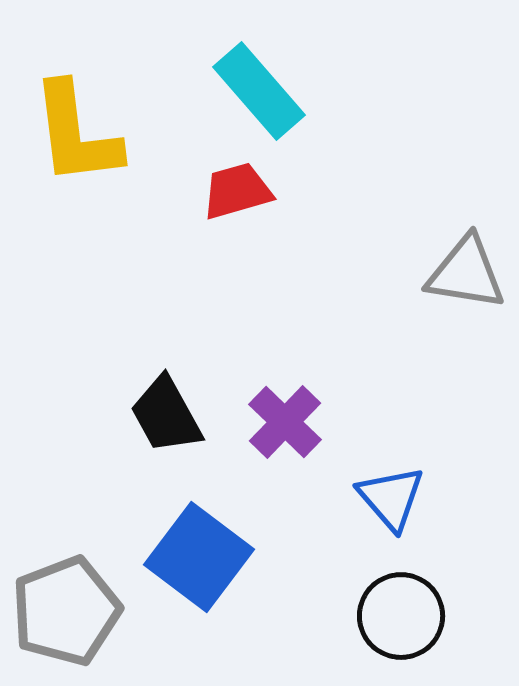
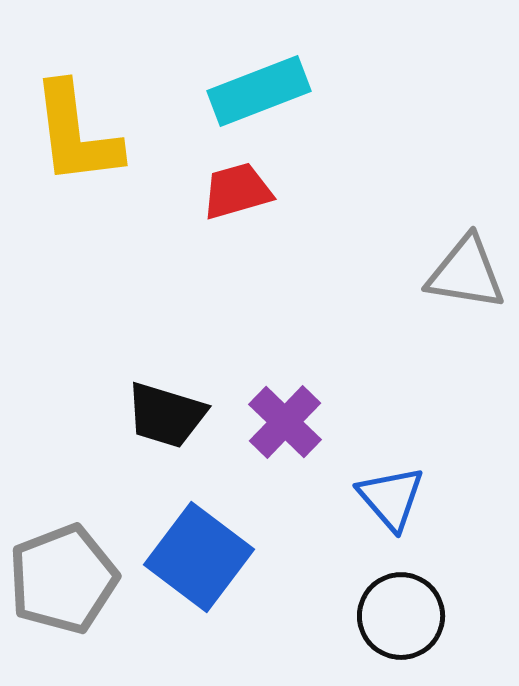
cyan rectangle: rotated 70 degrees counterclockwise
black trapezoid: rotated 44 degrees counterclockwise
gray pentagon: moved 3 px left, 32 px up
